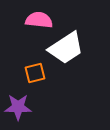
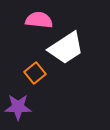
orange square: rotated 25 degrees counterclockwise
